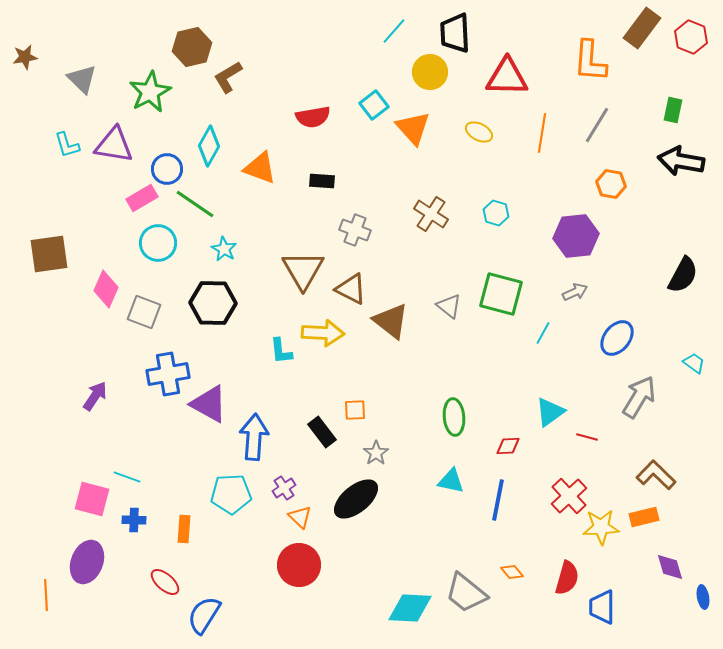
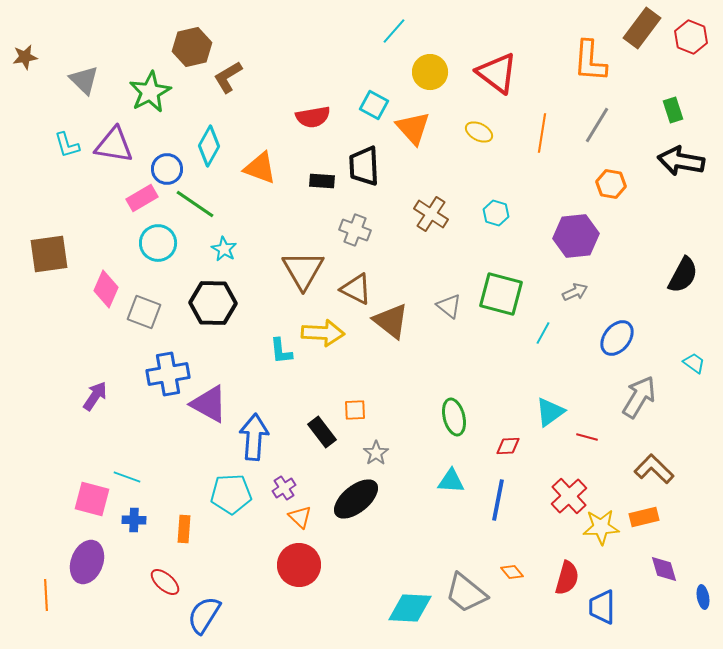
black trapezoid at (455, 33): moved 91 px left, 133 px down
red triangle at (507, 77): moved 10 px left, 4 px up; rotated 36 degrees clockwise
gray triangle at (82, 79): moved 2 px right, 1 px down
cyan square at (374, 105): rotated 24 degrees counterclockwise
green rectangle at (673, 110): rotated 30 degrees counterclockwise
brown triangle at (351, 289): moved 5 px right
green ellipse at (454, 417): rotated 9 degrees counterclockwise
brown L-shape at (656, 475): moved 2 px left, 6 px up
cyan triangle at (451, 481): rotated 8 degrees counterclockwise
purple diamond at (670, 567): moved 6 px left, 2 px down
